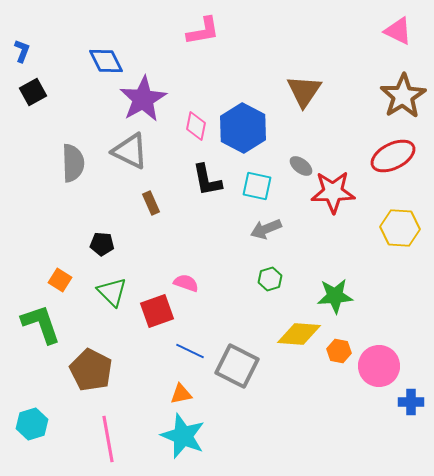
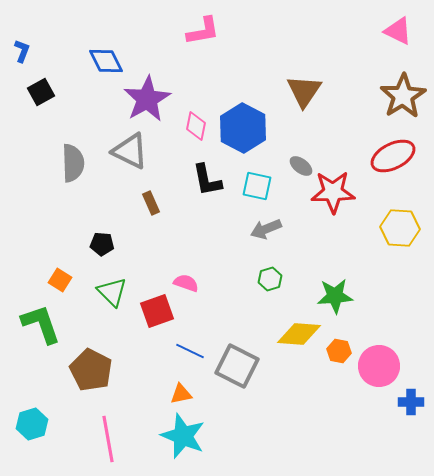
black square: moved 8 px right
purple star: moved 4 px right
